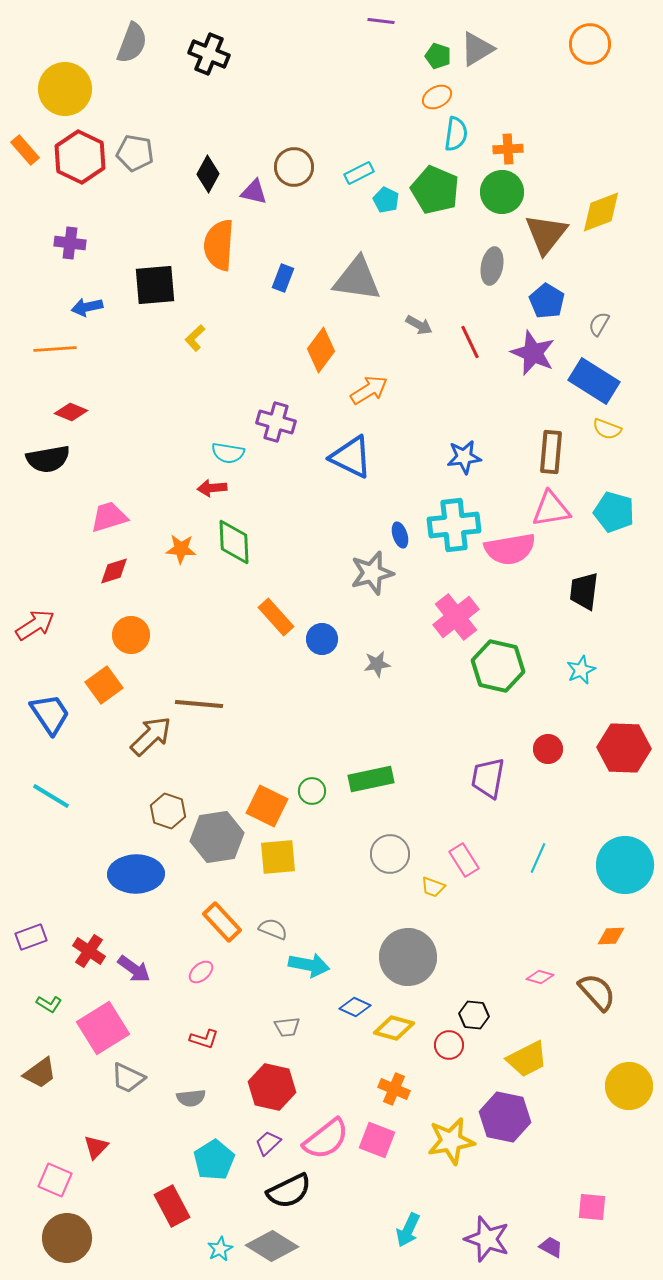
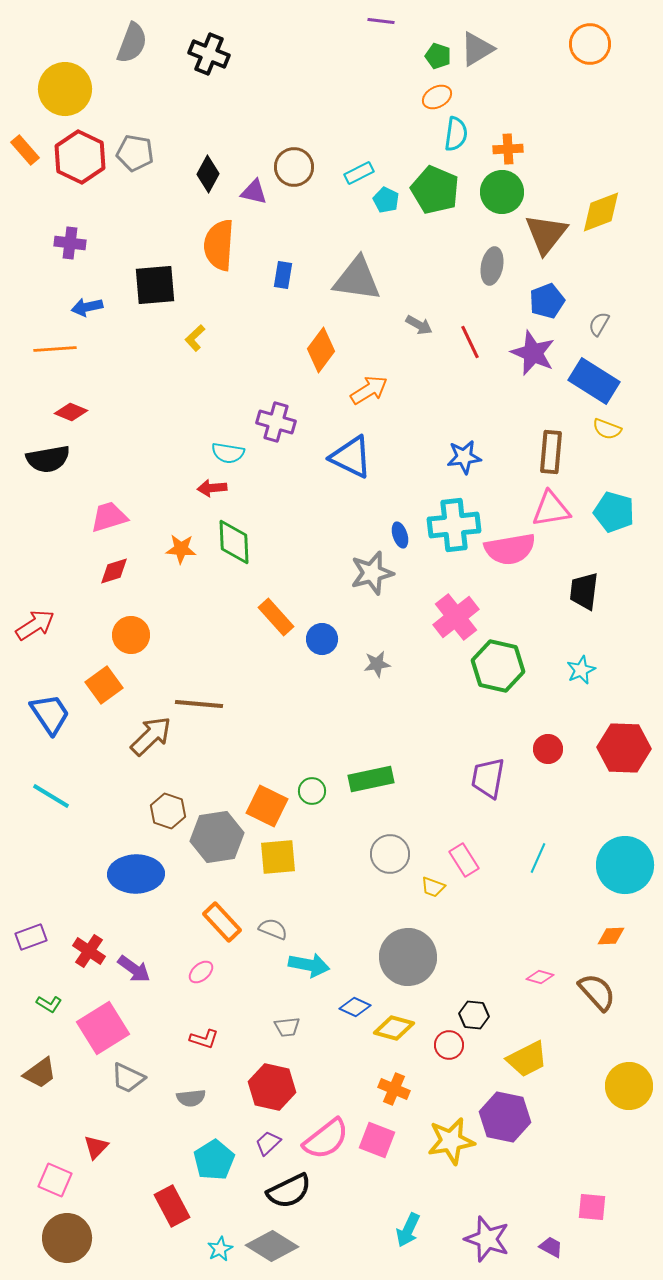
blue rectangle at (283, 278): moved 3 px up; rotated 12 degrees counterclockwise
blue pentagon at (547, 301): rotated 20 degrees clockwise
